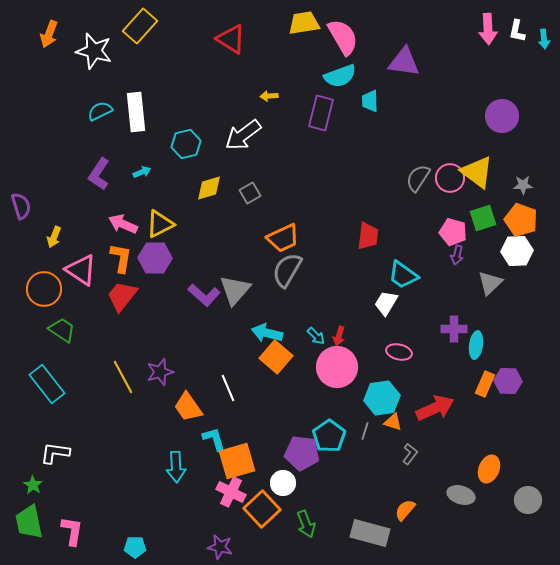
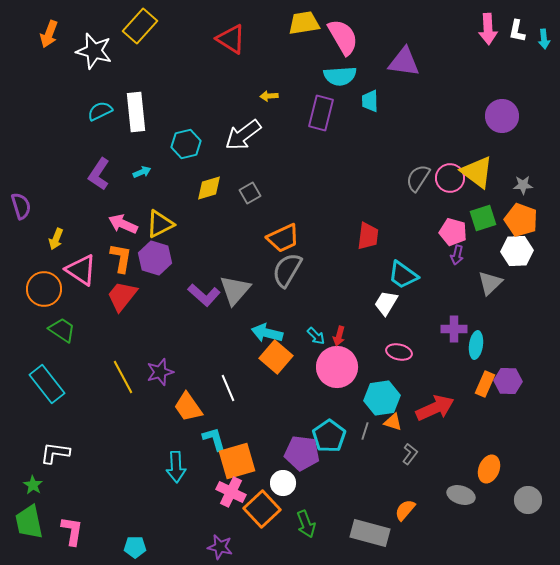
cyan semicircle at (340, 76): rotated 16 degrees clockwise
yellow arrow at (54, 237): moved 2 px right, 2 px down
purple hexagon at (155, 258): rotated 16 degrees clockwise
